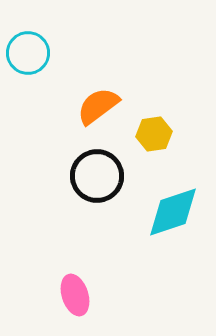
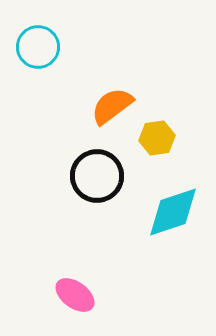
cyan circle: moved 10 px right, 6 px up
orange semicircle: moved 14 px right
yellow hexagon: moved 3 px right, 4 px down
pink ellipse: rotated 36 degrees counterclockwise
